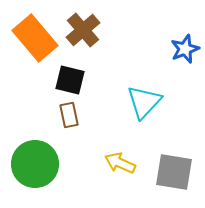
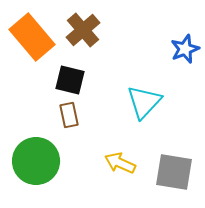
orange rectangle: moved 3 px left, 1 px up
green circle: moved 1 px right, 3 px up
